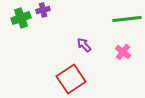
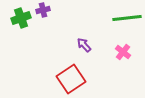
green line: moved 1 px up
